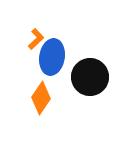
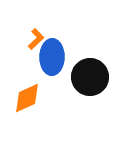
blue ellipse: rotated 8 degrees counterclockwise
orange diamond: moved 14 px left; rotated 32 degrees clockwise
